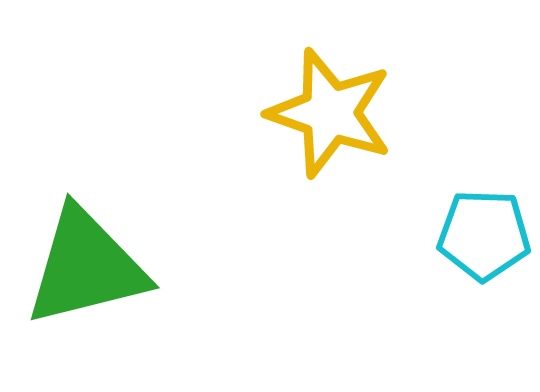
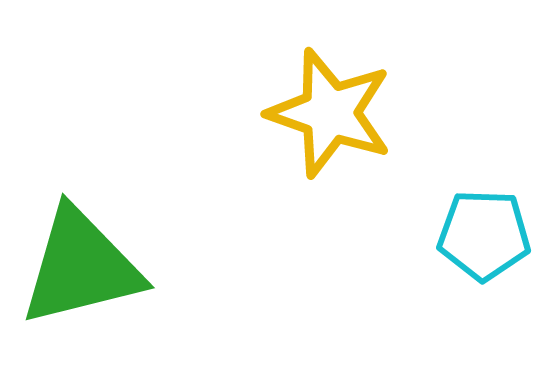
green triangle: moved 5 px left
